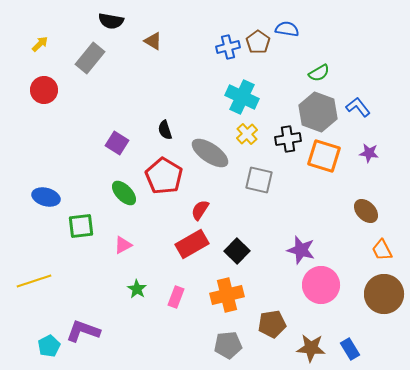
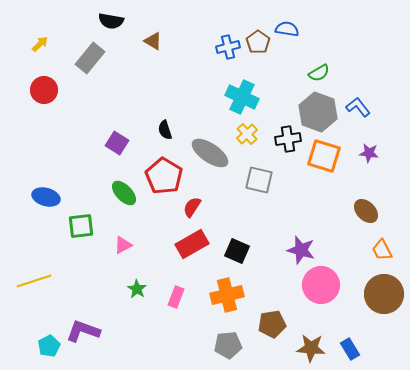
red semicircle at (200, 210): moved 8 px left, 3 px up
black square at (237, 251): rotated 20 degrees counterclockwise
